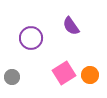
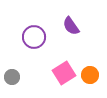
purple circle: moved 3 px right, 1 px up
